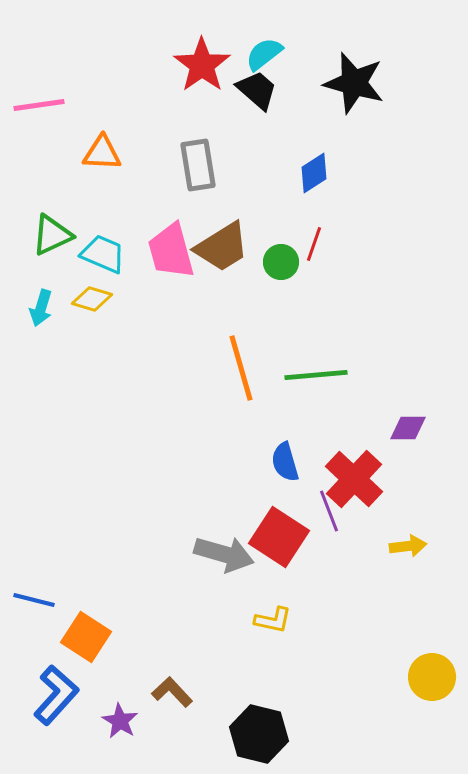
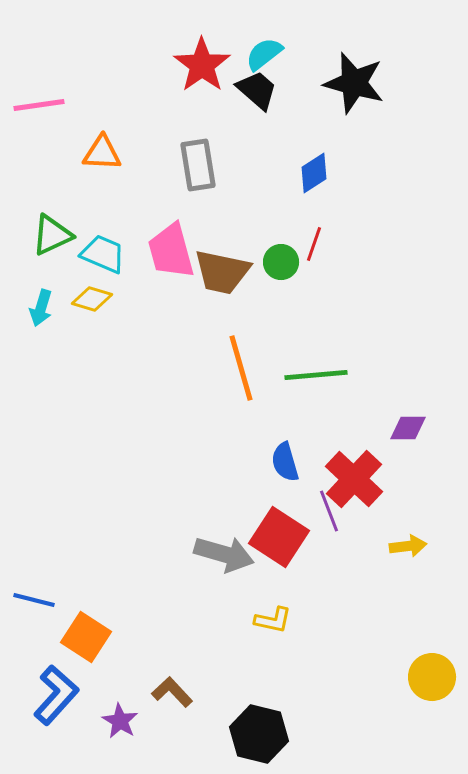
brown trapezoid: moved 25 px down; rotated 44 degrees clockwise
